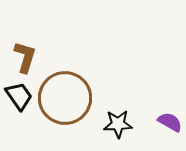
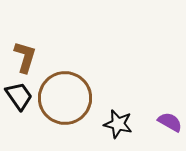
black star: rotated 16 degrees clockwise
